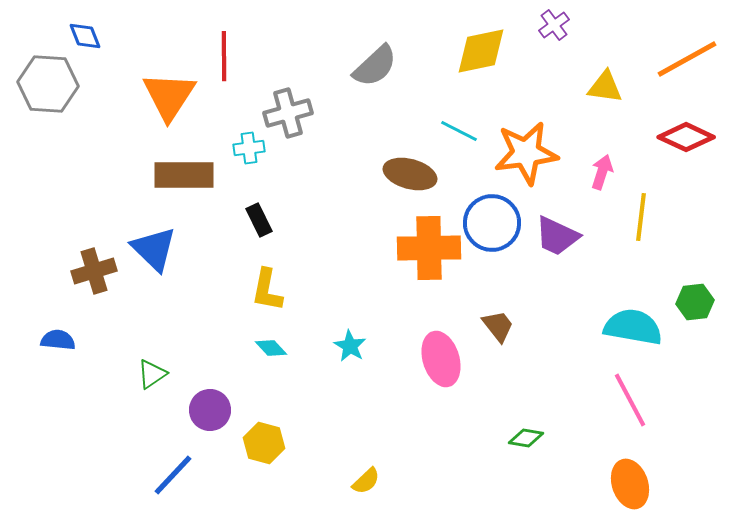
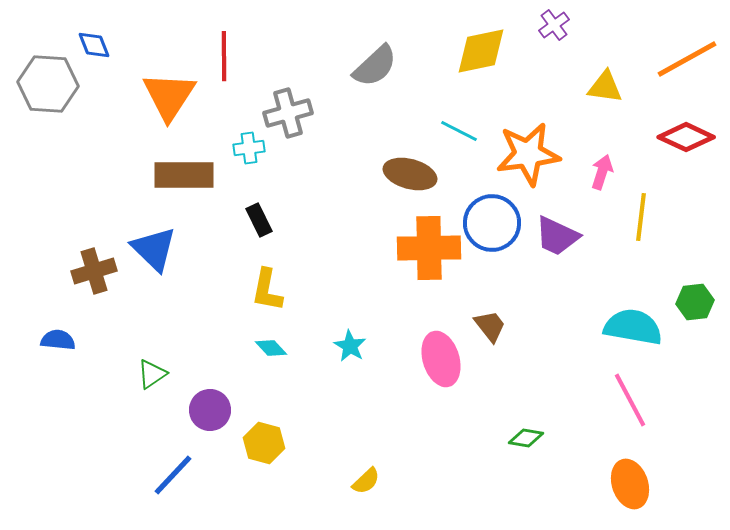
blue diamond: moved 9 px right, 9 px down
orange star: moved 2 px right, 1 px down
brown trapezoid: moved 8 px left
